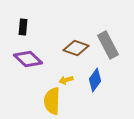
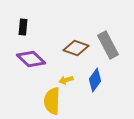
purple diamond: moved 3 px right
